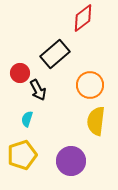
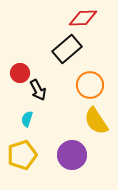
red diamond: rotated 36 degrees clockwise
black rectangle: moved 12 px right, 5 px up
yellow semicircle: rotated 40 degrees counterclockwise
purple circle: moved 1 px right, 6 px up
